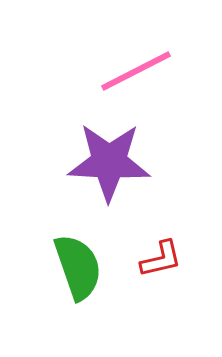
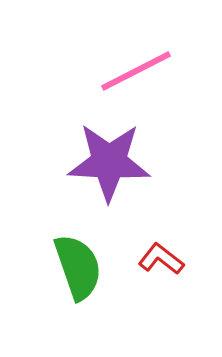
red L-shape: rotated 129 degrees counterclockwise
